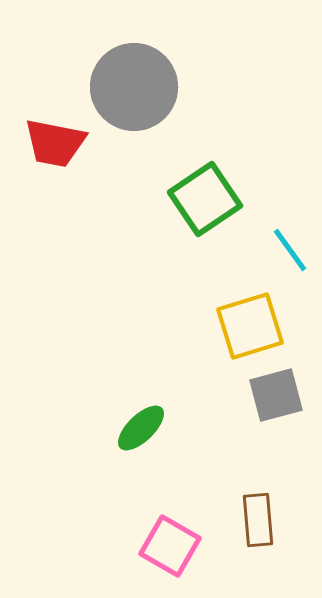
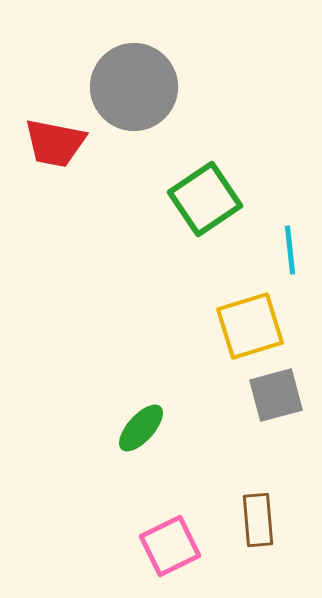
cyan line: rotated 30 degrees clockwise
green ellipse: rotated 4 degrees counterclockwise
pink square: rotated 34 degrees clockwise
